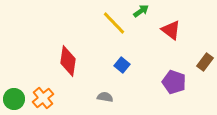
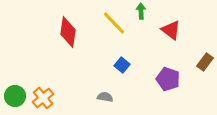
green arrow: rotated 56 degrees counterclockwise
red diamond: moved 29 px up
purple pentagon: moved 6 px left, 3 px up
green circle: moved 1 px right, 3 px up
